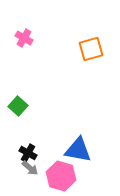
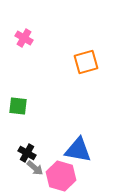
orange square: moved 5 px left, 13 px down
green square: rotated 36 degrees counterclockwise
black cross: moved 1 px left
gray arrow: moved 5 px right
